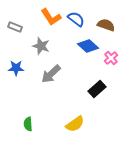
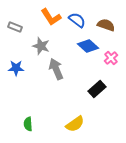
blue semicircle: moved 1 px right, 1 px down
gray arrow: moved 5 px right, 5 px up; rotated 110 degrees clockwise
